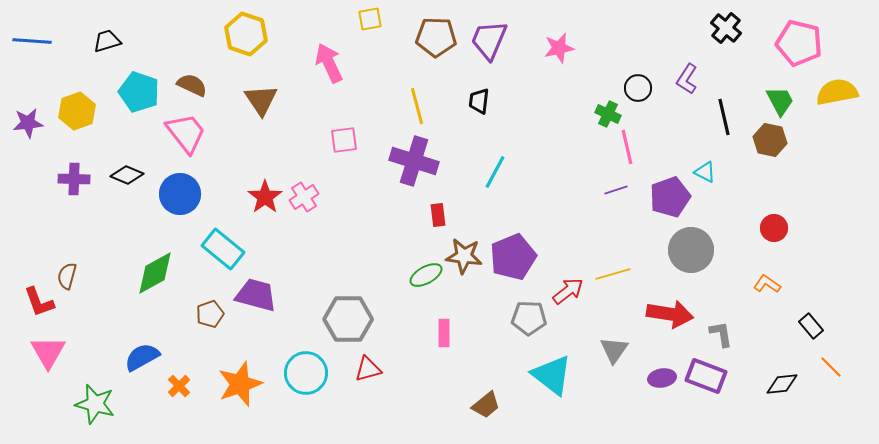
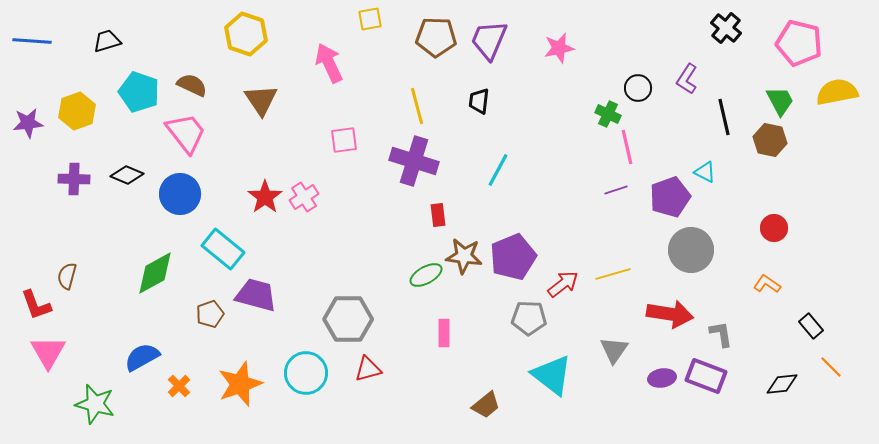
cyan line at (495, 172): moved 3 px right, 2 px up
red arrow at (568, 291): moved 5 px left, 7 px up
red L-shape at (39, 302): moved 3 px left, 3 px down
